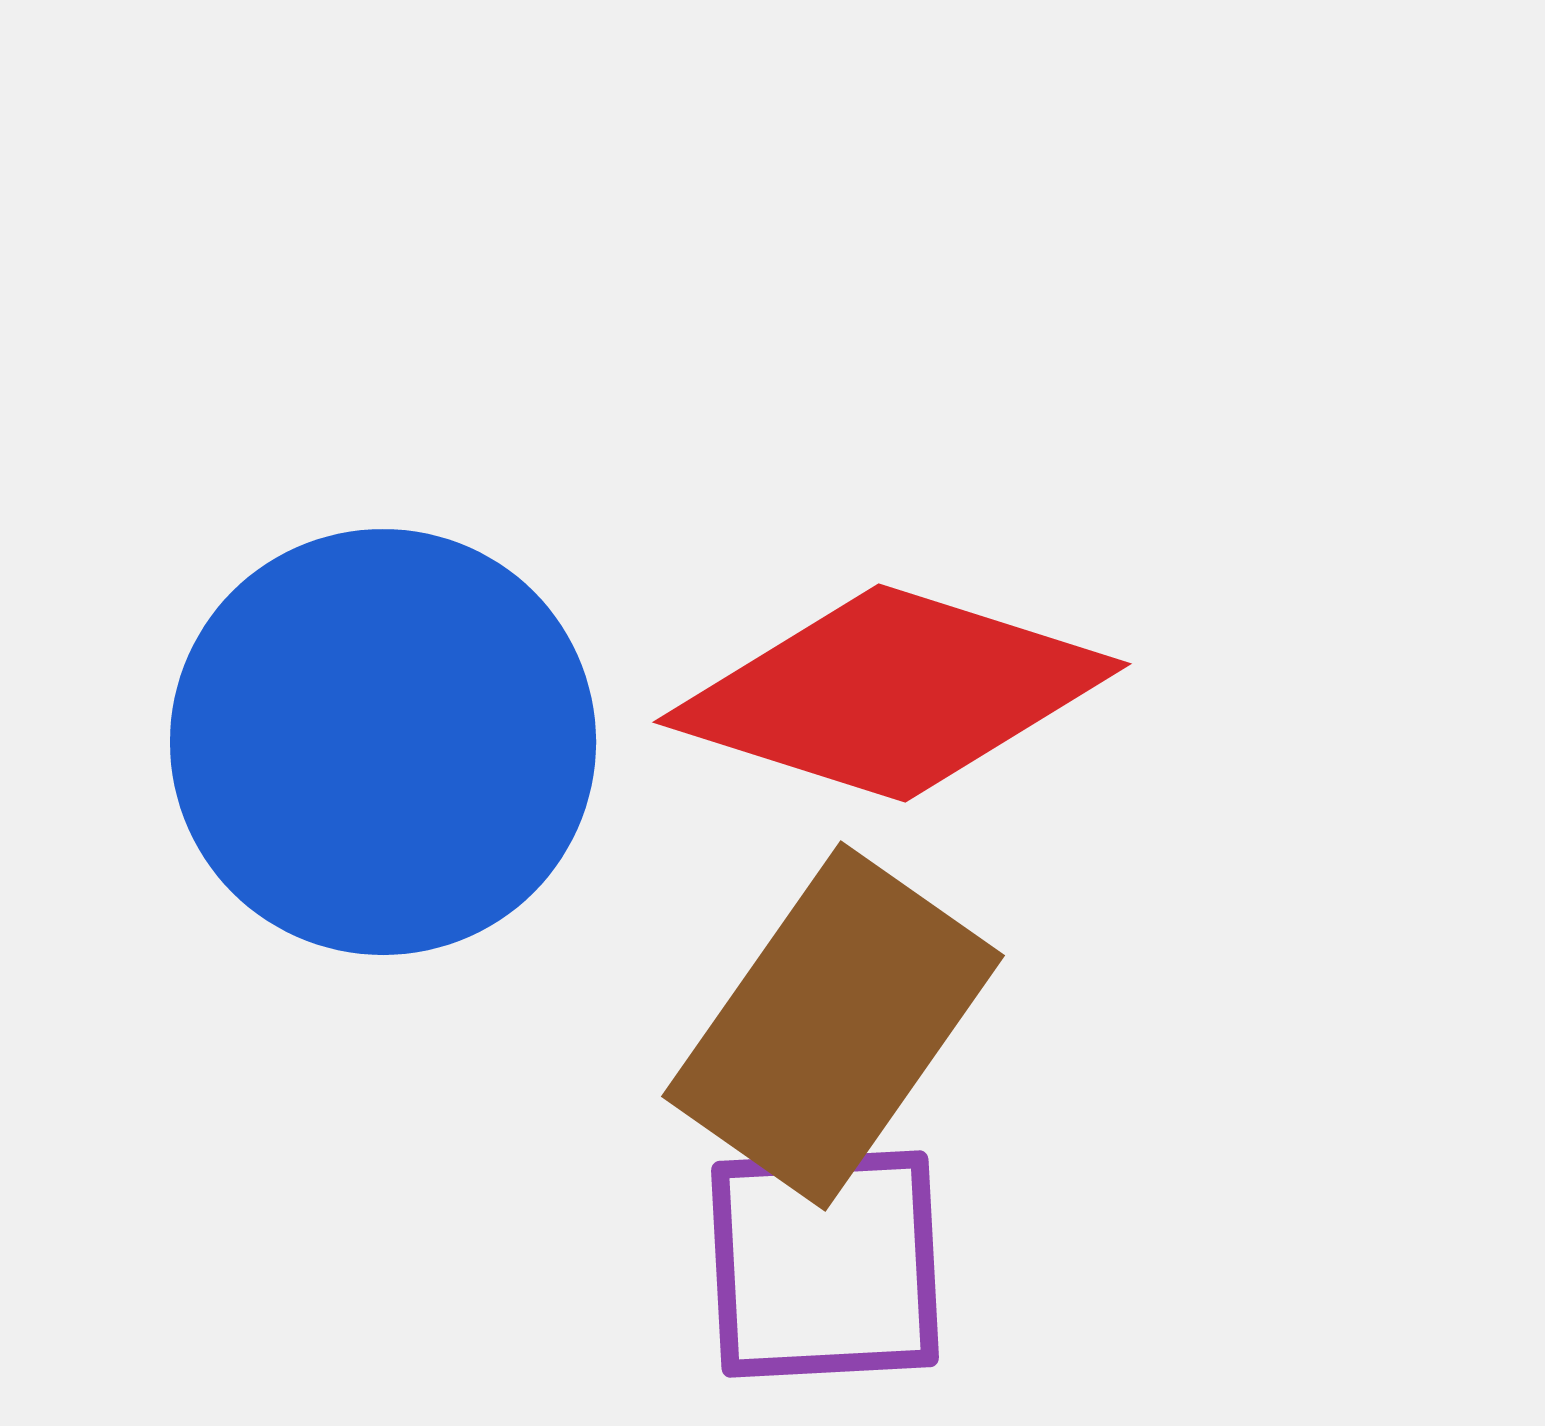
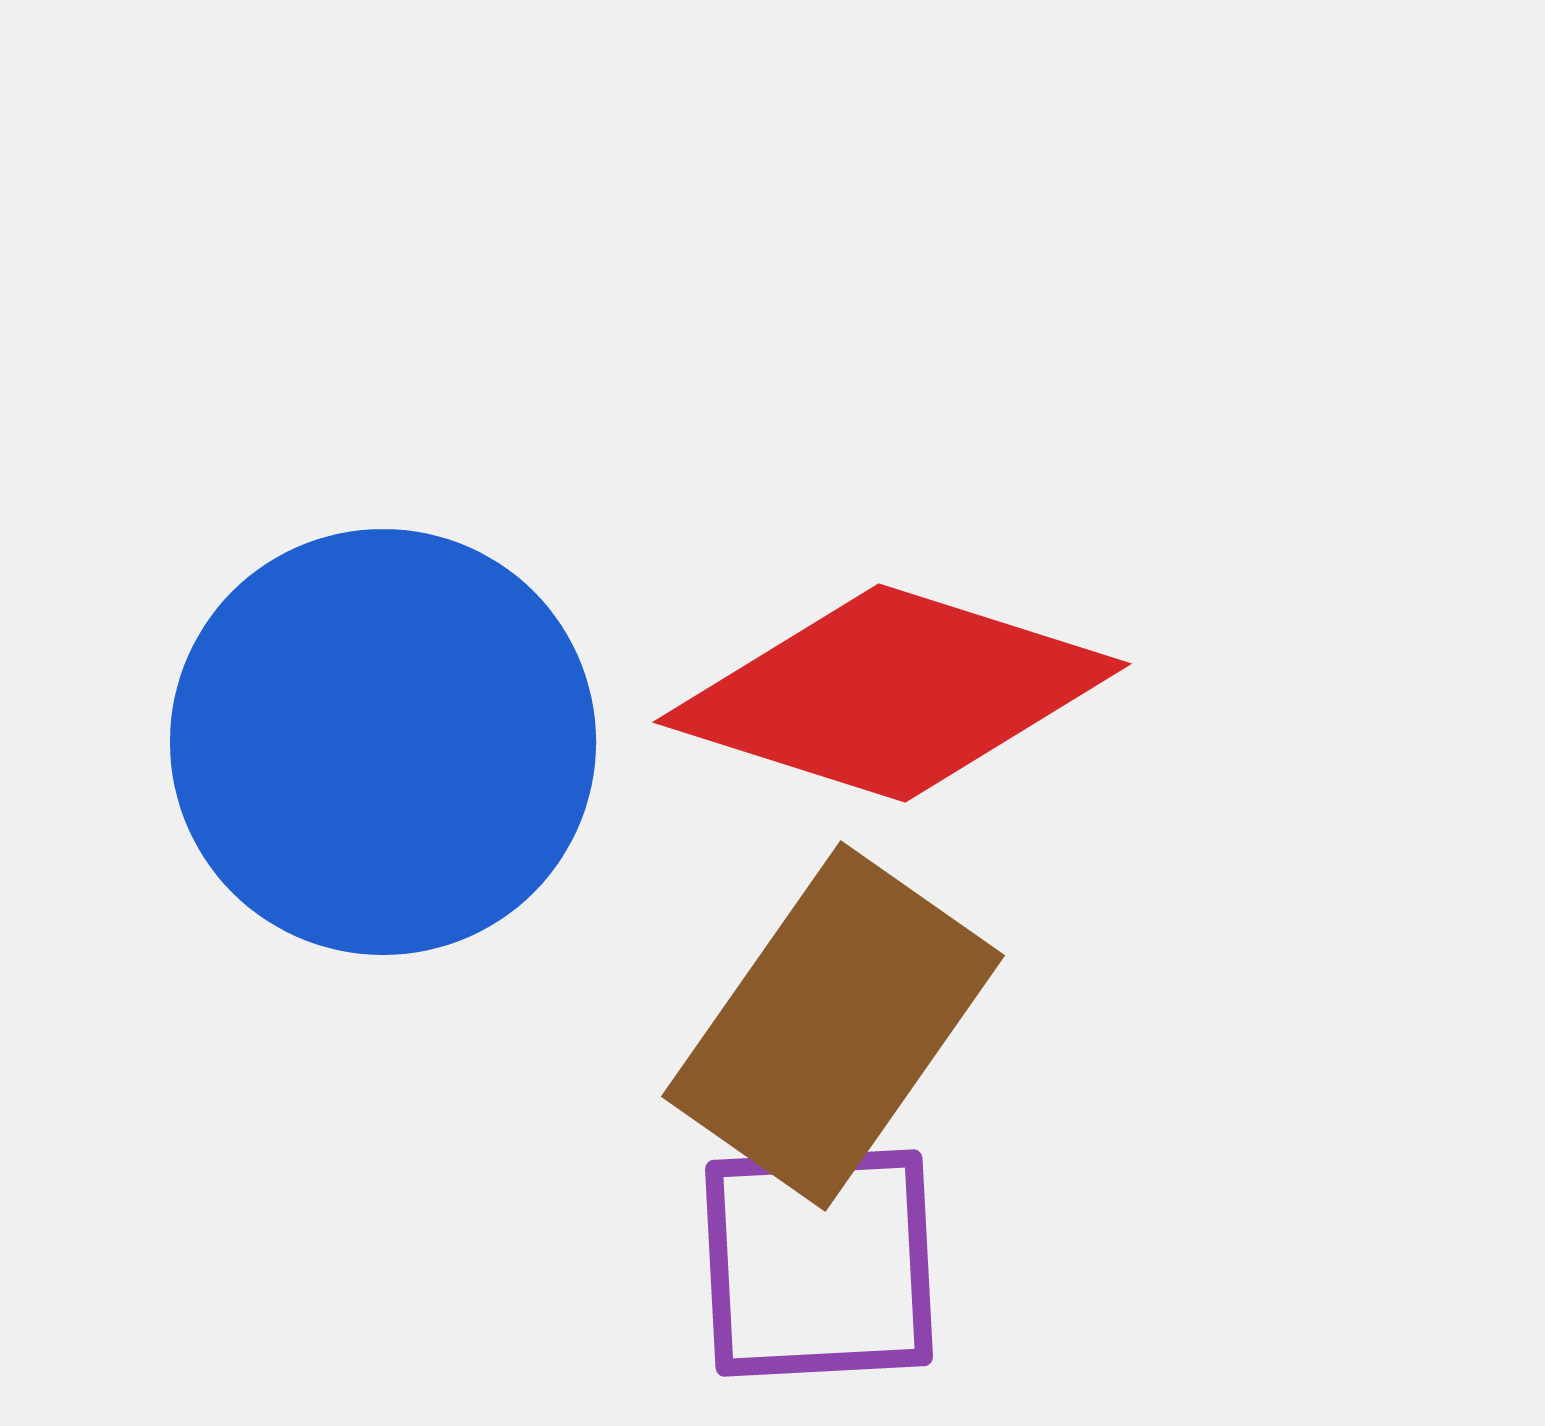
purple square: moved 6 px left, 1 px up
